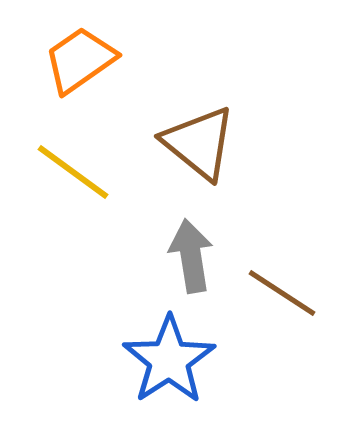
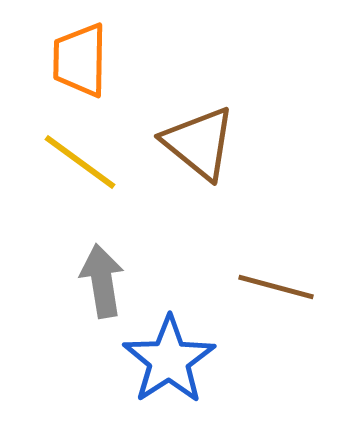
orange trapezoid: rotated 54 degrees counterclockwise
yellow line: moved 7 px right, 10 px up
gray arrow: moved 89 px left, 25 px down
brown line: moved 6 px left, 6 px up; rotated 18 degrees counterclockwise
